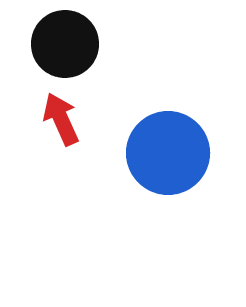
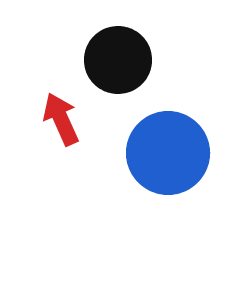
black circle: moved 53 px right, 16 px down
